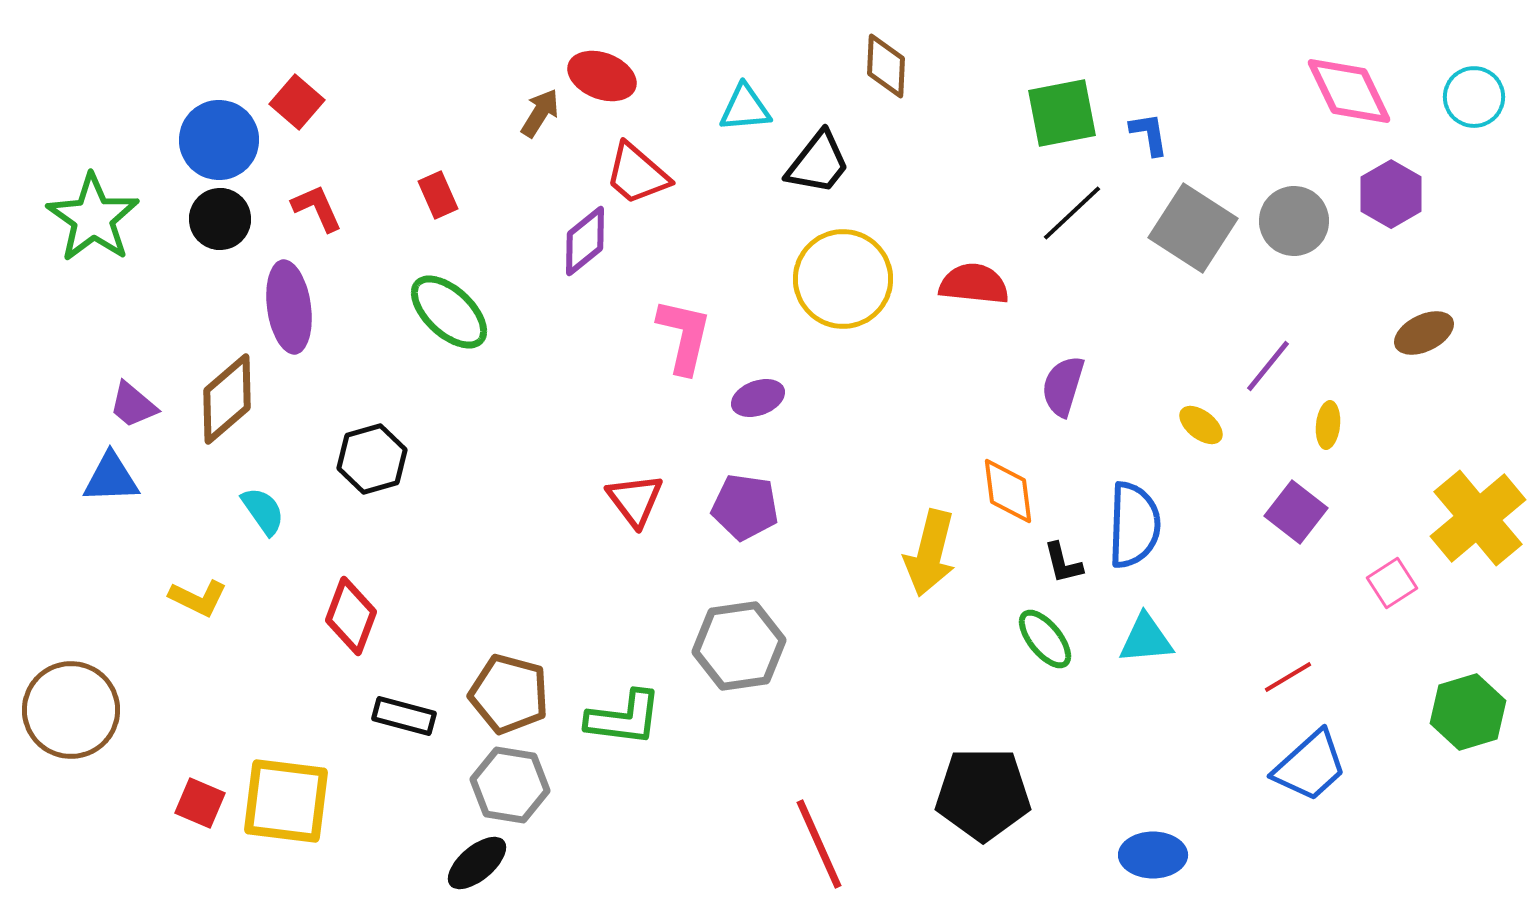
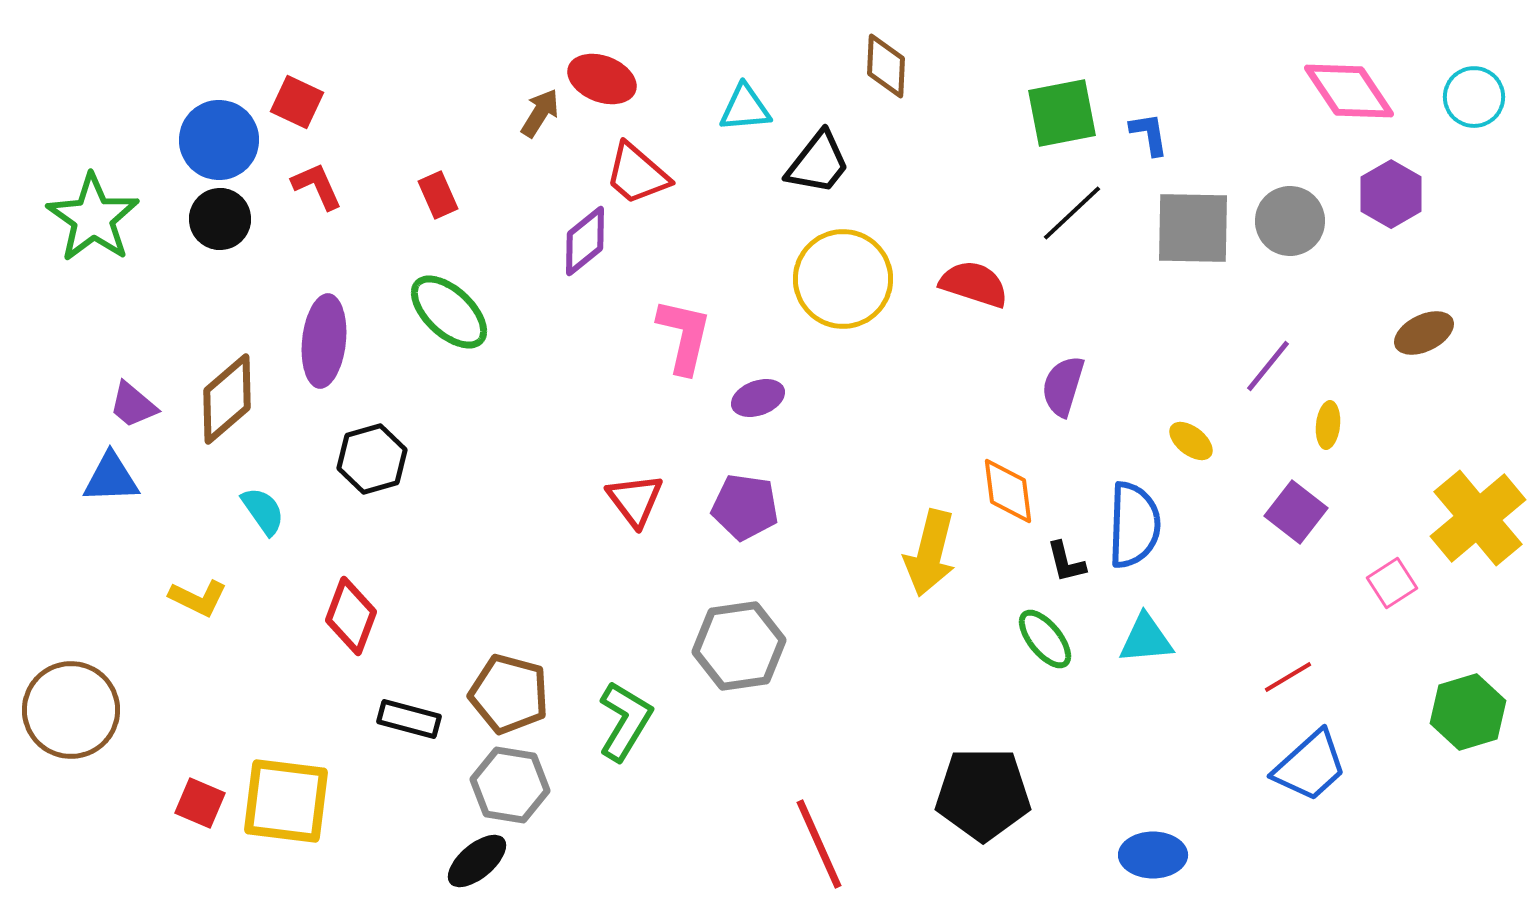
red ellipse at (602, 76): moved 3 px down
pink diamond at (1349, 91): rotated 8 degrees counterclockwise
red square at (297, 102): rotated 16 degrees counterclockwise
red L-shape at (317, 208): moved 22 px up
gray circle at (1294, 221): moved 4 px left
gray square at (1193, 228): rotated 32 degrees counterclockwise
red semicircle at (974, 284): rotated 12 degrees clockwise
purple ellipse at (289, 307): moved 35 px right, 34 px down; rotated 14 degrees clockwise
yellow ellipse at (1201, 425): moved 10 px left, 16 px down
black L-shape at (1063, 563): moved 3 px right, 1 px up
black rectangle at (404, 716): moved 5 px right, 3 px down
green L-shape at (624, 718): moved 1 px right, 3 px down; rotated 66 degrees counterclockwise
black ellipse at (477, 863): moved 2 px up
